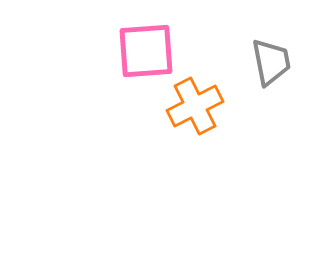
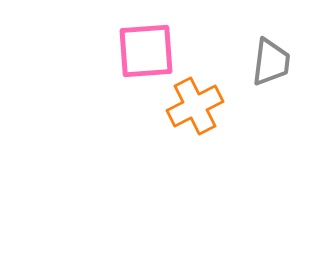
gray trapezoid: rotated 18 degrees clockwise
